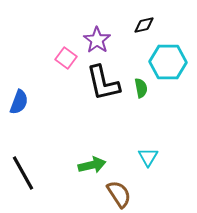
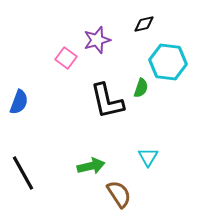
black diamond: moved 1 px up
purple star: rotated 20 degrees clockwise
cyan hexagon: rotated 6 degrees clockwise
black L-shape: moved 4 px right, 18 px down
green semicircle: rotated 30 degrees clockwise
green arrow: moved 1 px left, 1 px down
